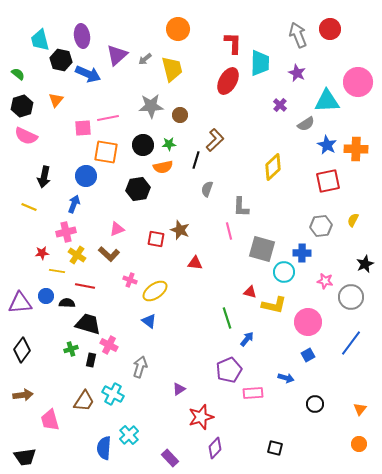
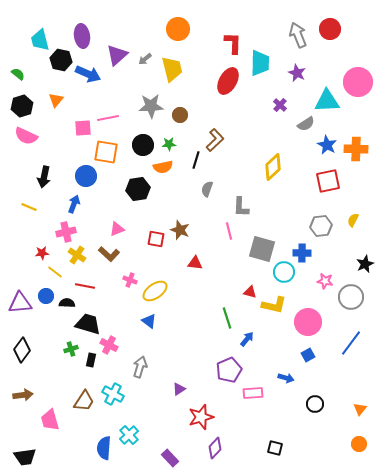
yellow line at (57, 271): moved 2 px left, 1 px down; rotated 28 degrees clockwise
